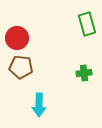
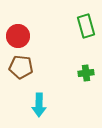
green rectangle: moved 1 px left, 2 px down
red circle: moved 1 px right, 2 px up
green cross: moved 2 px right
